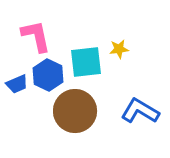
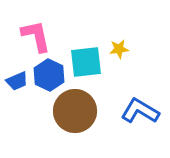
blue hexagon: moved 1 px right
blue trapezoid: moved 3 px up
